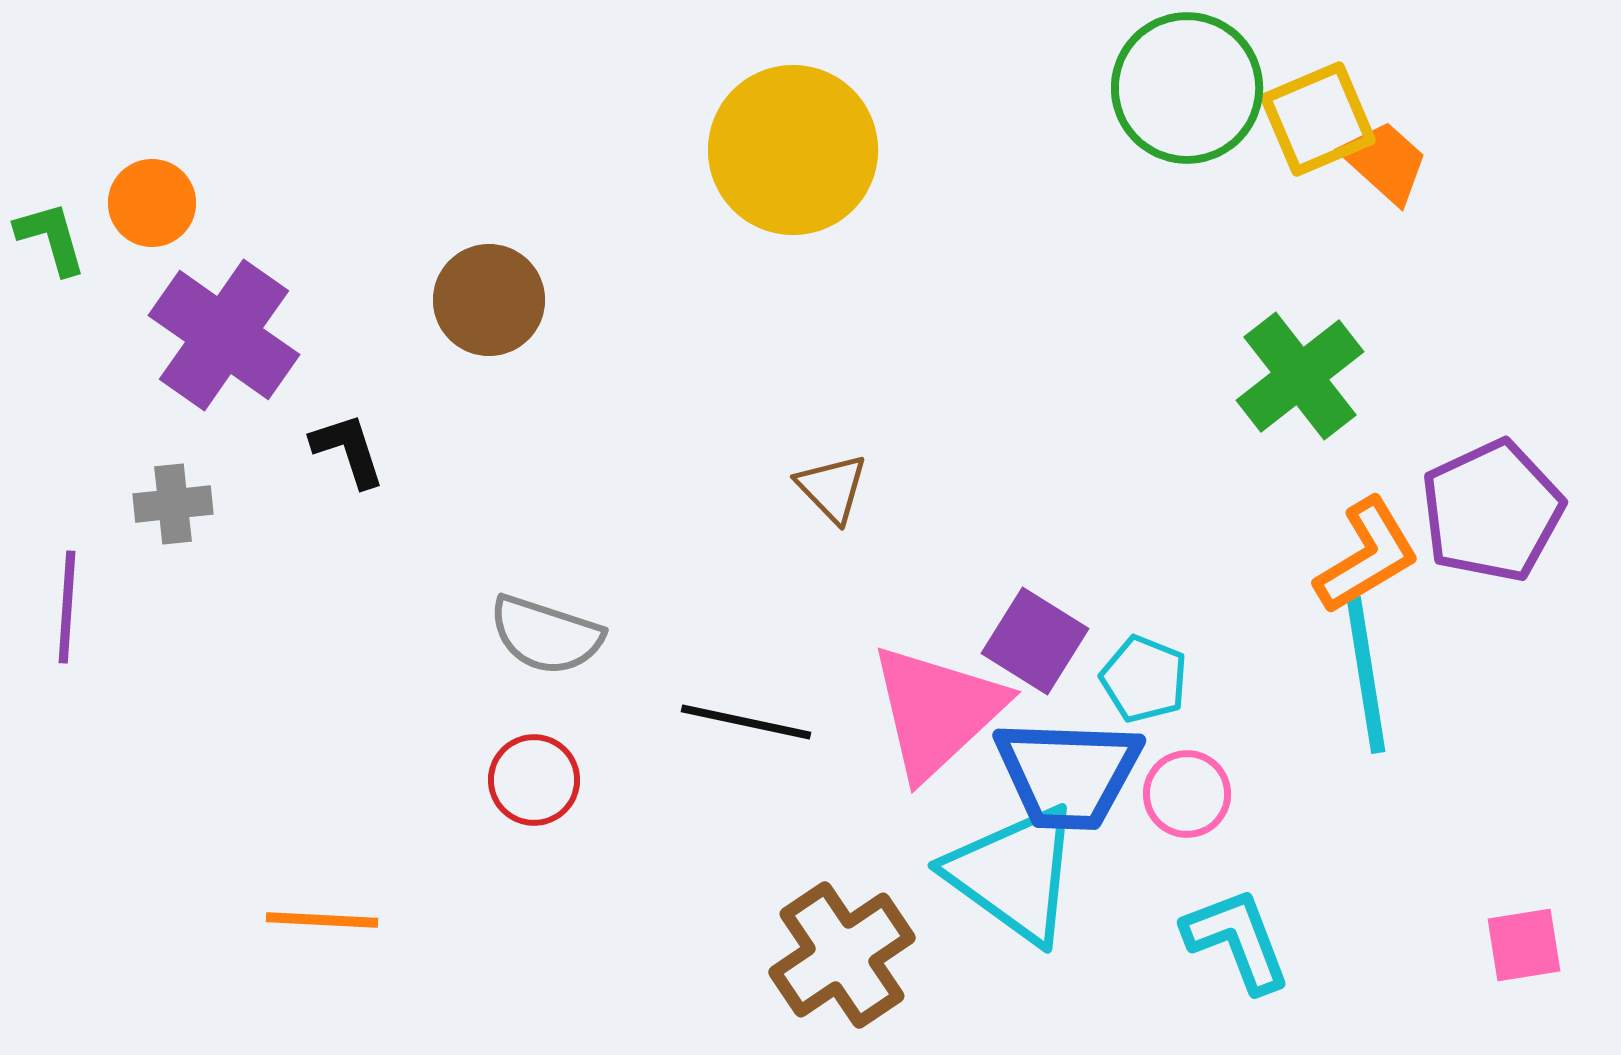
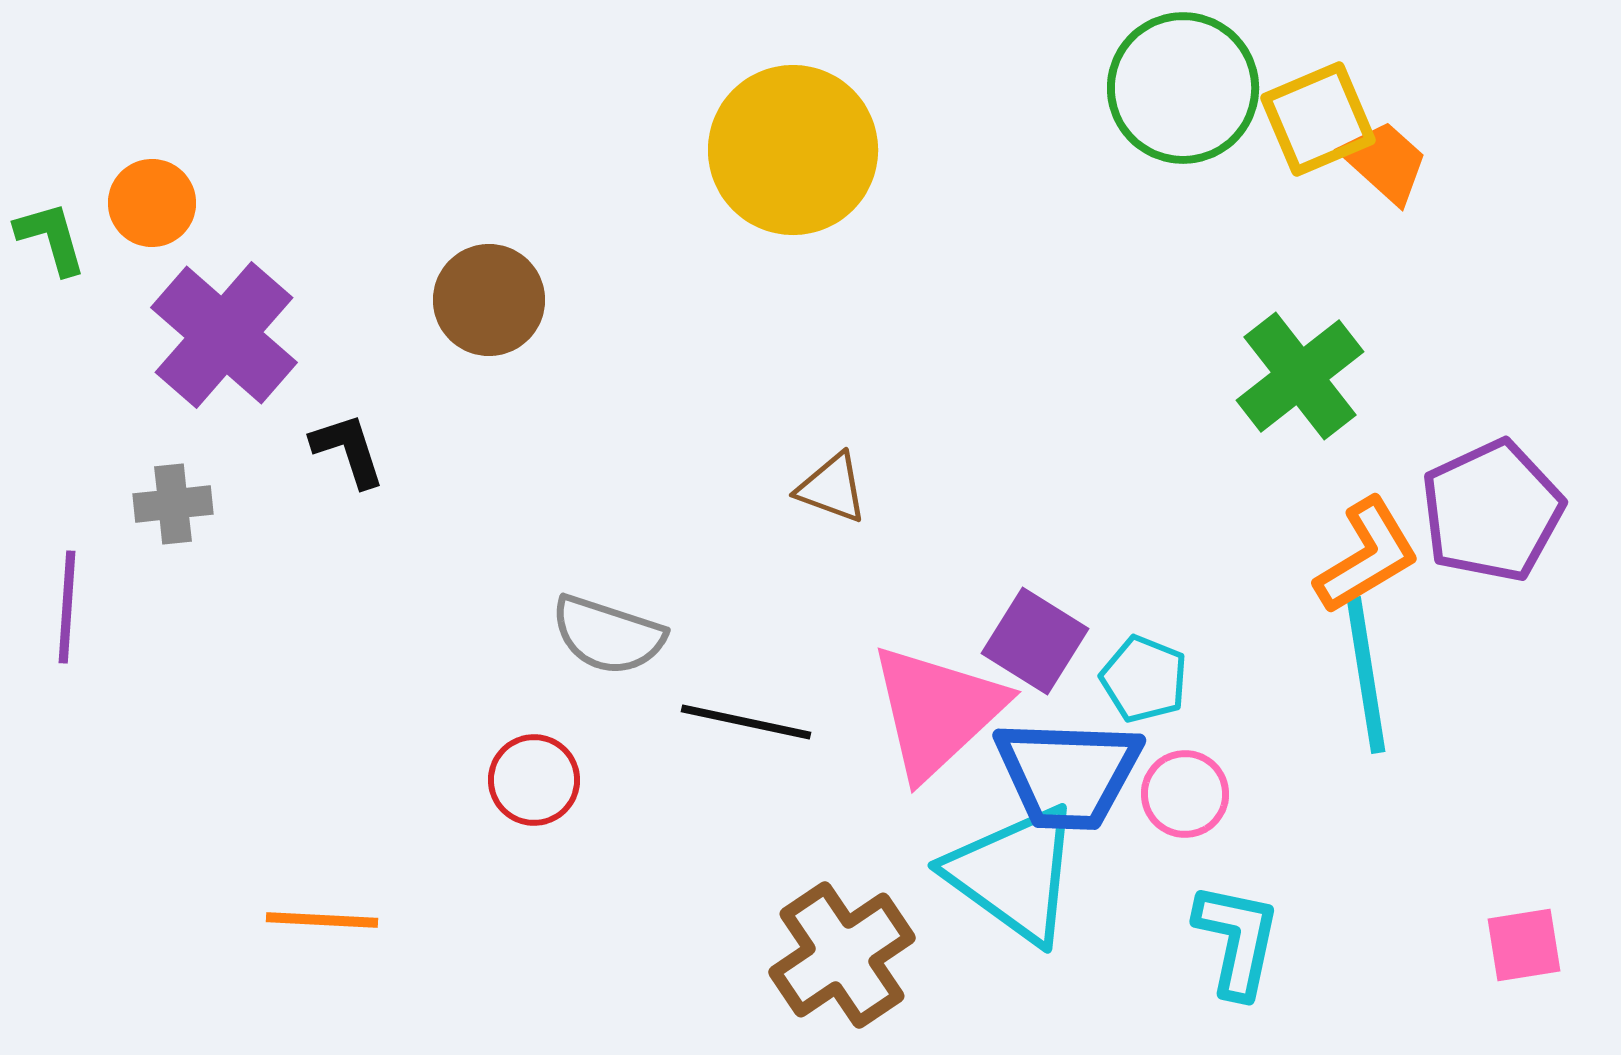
green circle: moved 4 px left
purple cross: rotated 6 degrees clockwise
brown triangle: rotated 26 degrees counterclockwise
gray semicircle: moved 62 px right
pink circle: moved 2 px left
cyan L-shape: rotated 33 degrees clockwise
